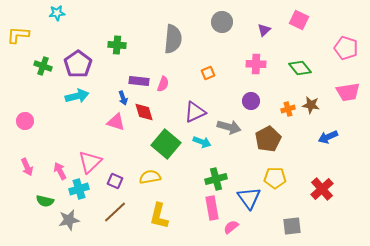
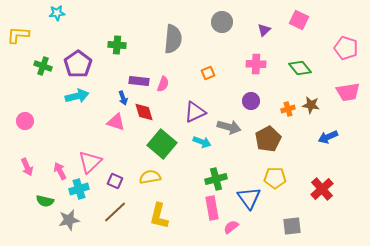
green square at (166, 144): moved 4 px left
